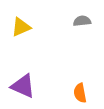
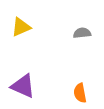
gray semicircle: moved 12 px down
